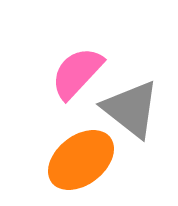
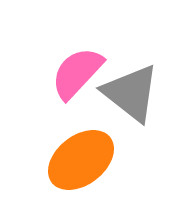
gray triangle: moved 16 px up
